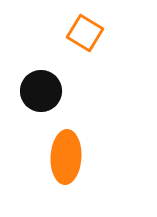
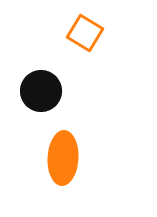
orange ellipse: moved 3 px left, 1 px down
